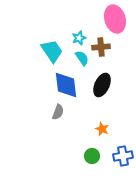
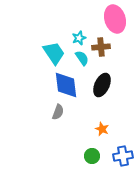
cyan trapezoid: moved 2 px right, 2 px down
